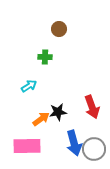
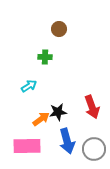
blue arrow: moved 7 px left, 2 px up
